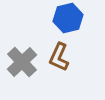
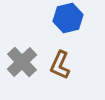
brown L-shape: moved 1 px right, 8 px down
